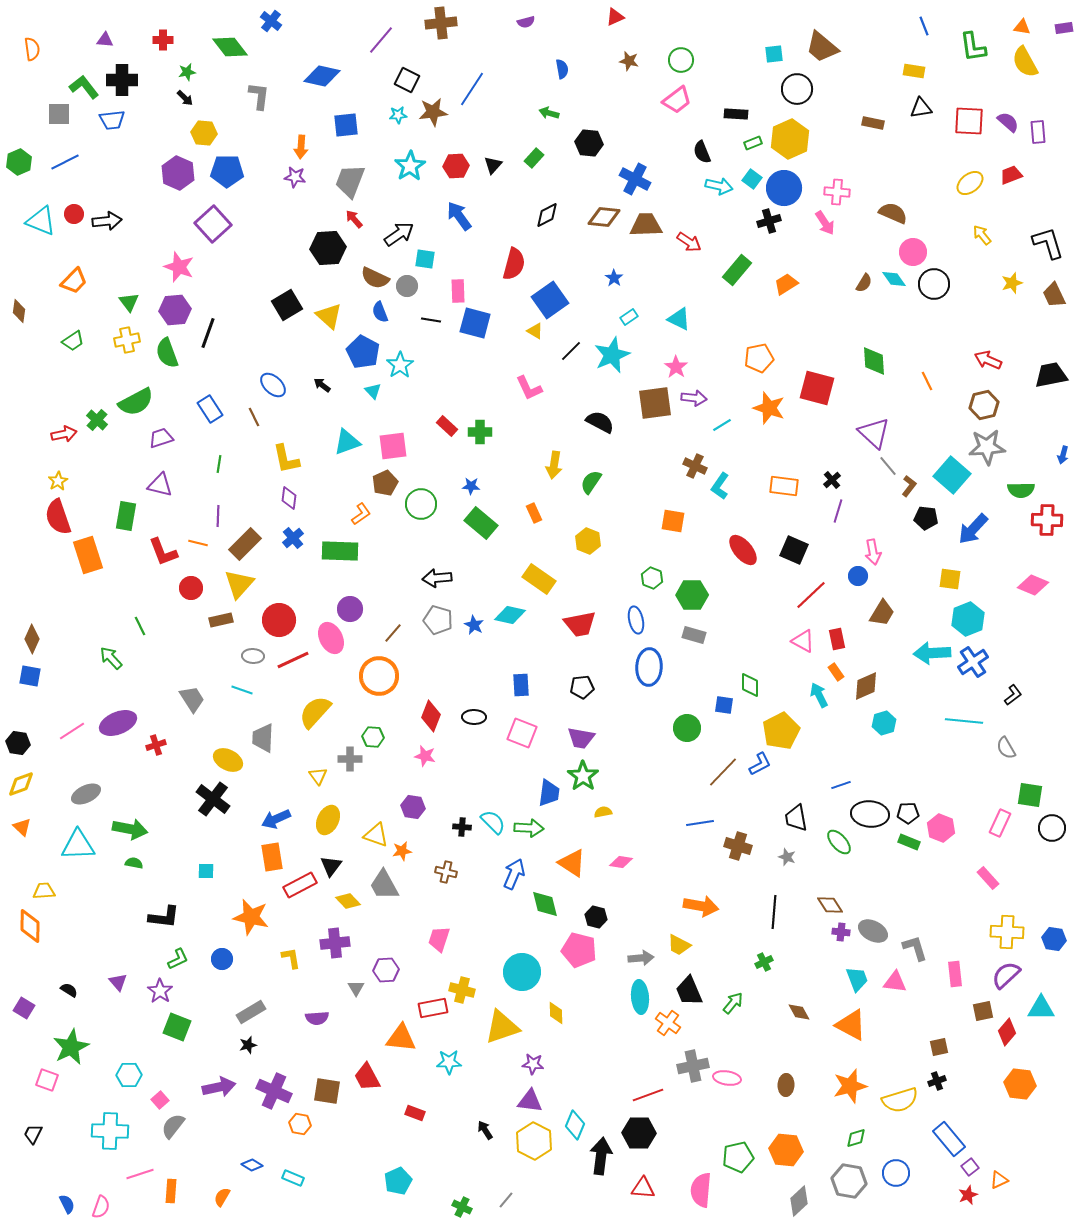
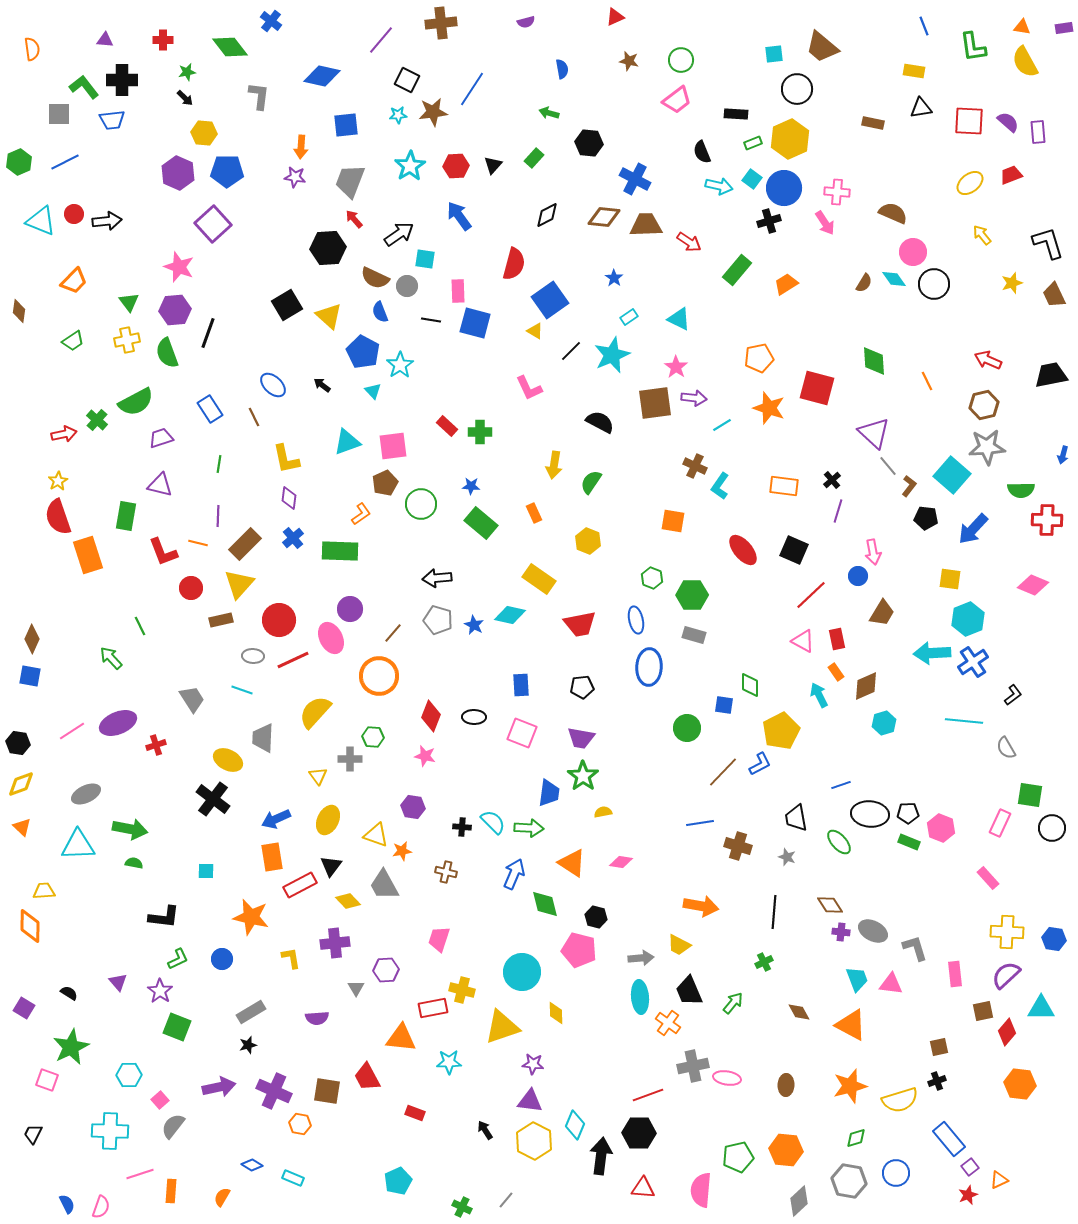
pink triangle at (895, 982): moved 4 px left, 2 px down
black semicircle at (69, 990): moved 3 px down
